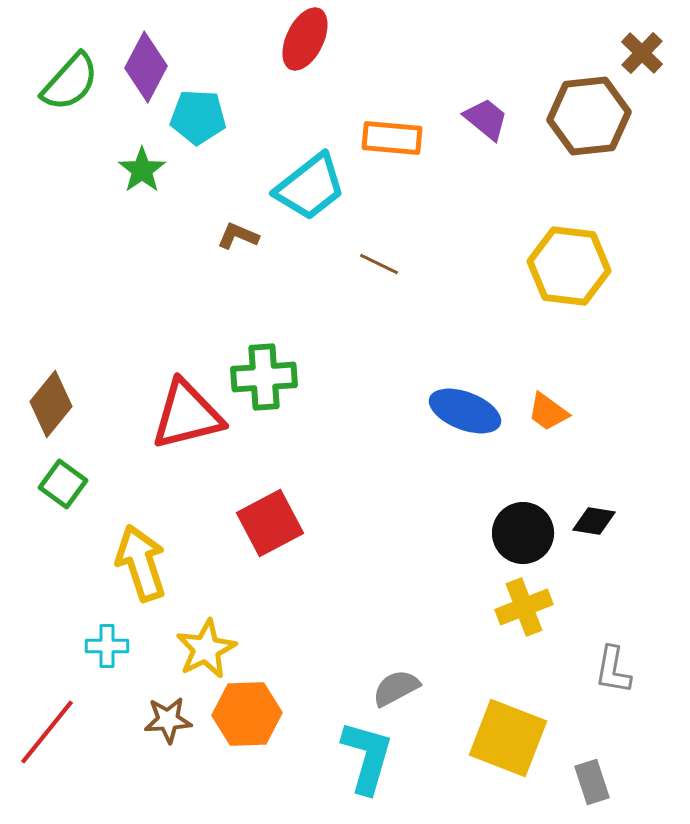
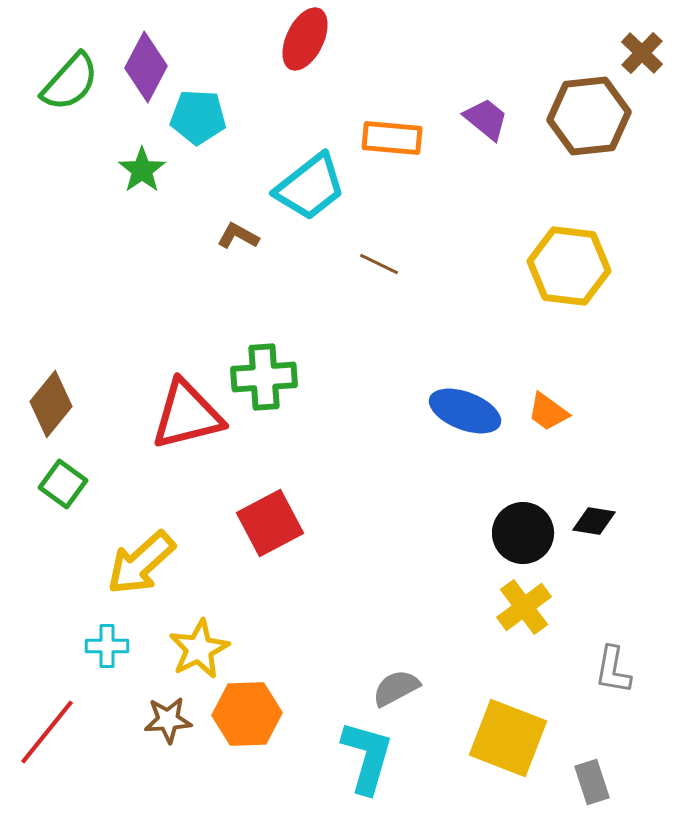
brown L-shape: rotated 6 degrees clockwise
yellow arrow: rotated 114 degrees counterclockwise
yellow cross: rotated 16 degrees counterclockwise
yellow star: moved 7 px left
